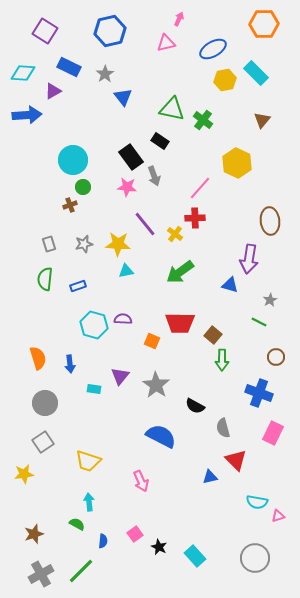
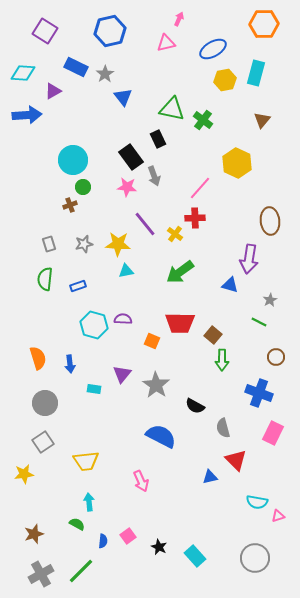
blue rectangle at (69, 67): moved 7 px right
cyan rectangle at (256, 73): rotated 60 degrees clockwise
black rectangle at (160, 141): moved 2 px left, 2 px up; rotated 30 degrees clockwise
purple triangle at (120, 376): moved 2 px right, 2 px up
yellow trapezoid at (88, 461): moved 2 px left; rotated 24 degrees counterclockwise
pink square at (135, 534): moved 7 px left, 2 px down
